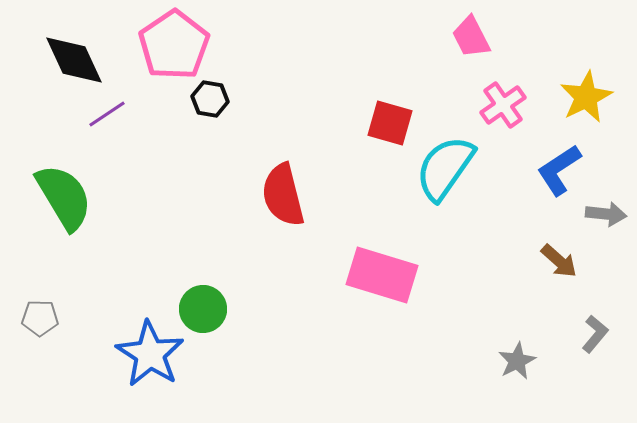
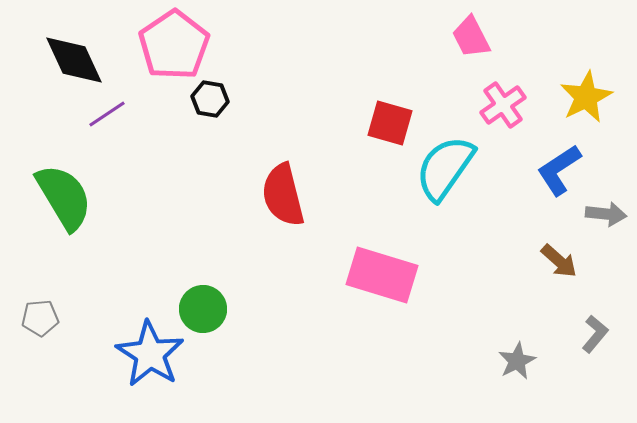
gray pentagon: rotated 6 degrees counterclockwise
